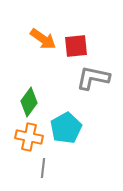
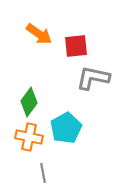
orange arrow: moved 4 px left, 5 px up
gray line: moved 5 px down; rotated 18 degrees counterclockwise
